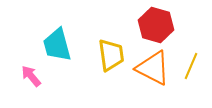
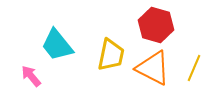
cyan trapezoid: rotated 24 degrees counterclockwise
yellow trapezoid: rotated 20 degrees clockwise
yellow line: moved 3 px right, 2 px down
